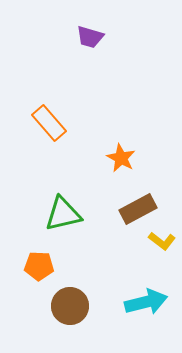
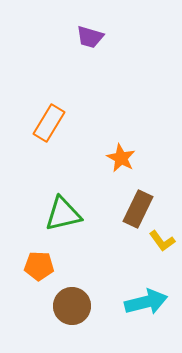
orange rectangle: rotated 72 degrees clockwise
brown rectangle: rotated 36 degrees counterclockwise
yellow L-shape: rotated 16 degrees clockwise
brown circle: moved 2 px right
